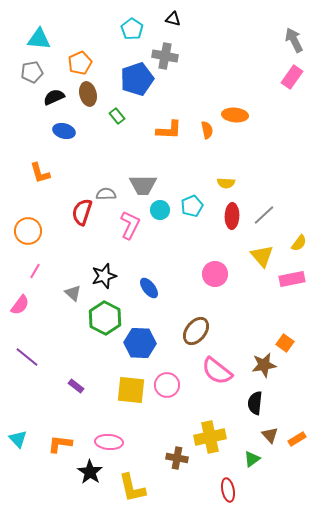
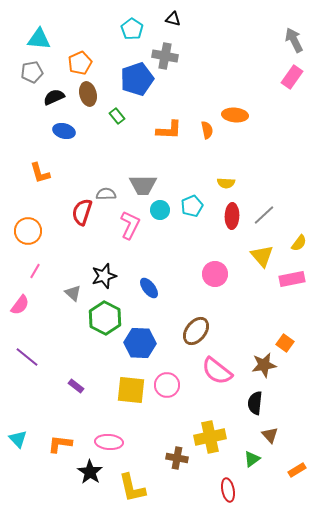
orange rectangle at (297, 439): moved 31 px down
